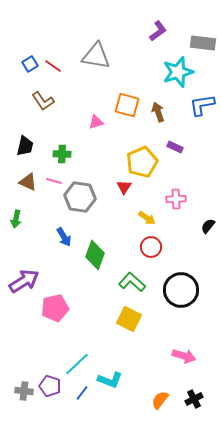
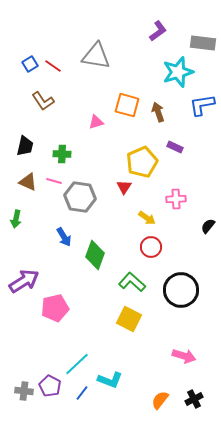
purple pentagon: rotated 10 degrees clockwise
